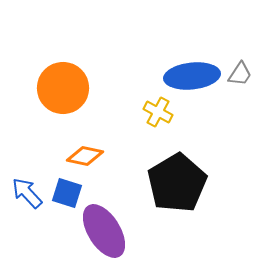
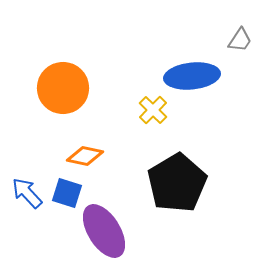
gray trapezoid: moved 34 px up
yellow cross: moved 5 px left, 2 px up; rotated 16 degrees clockwise
